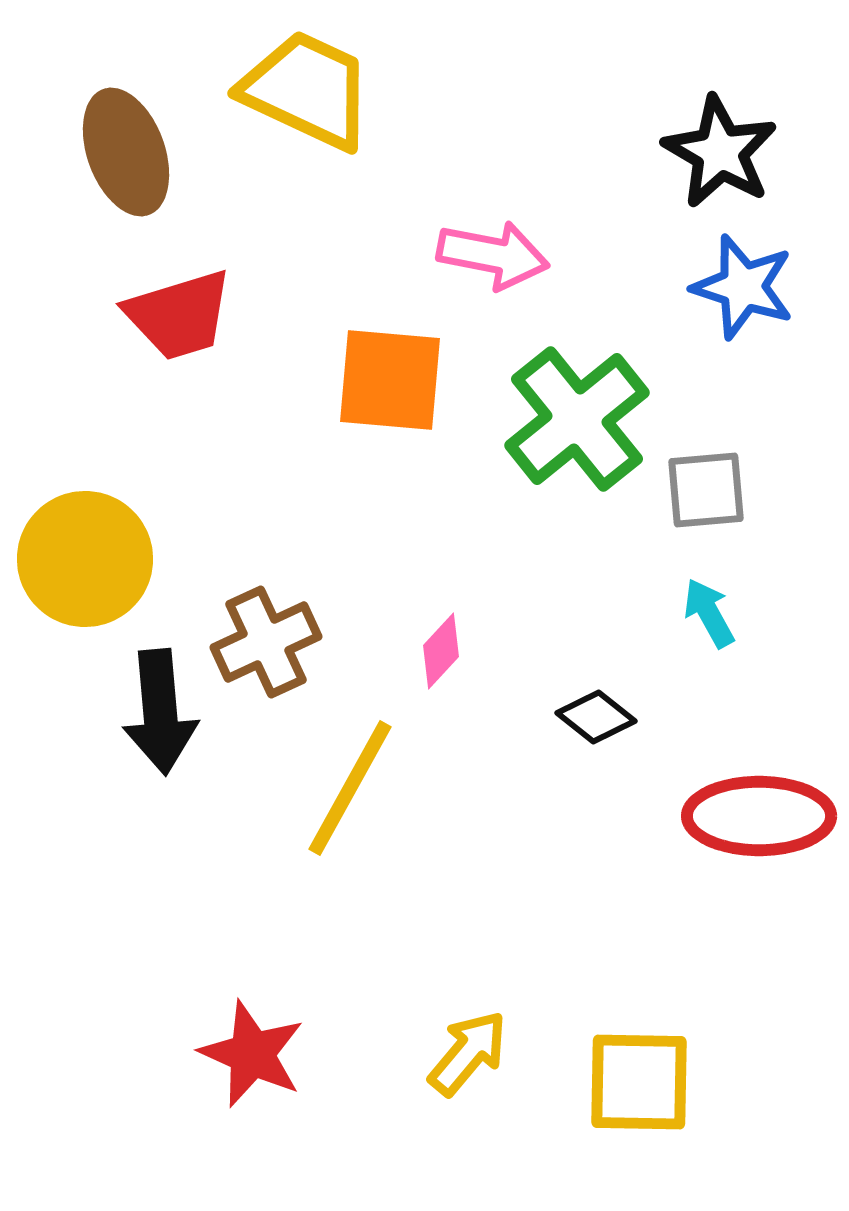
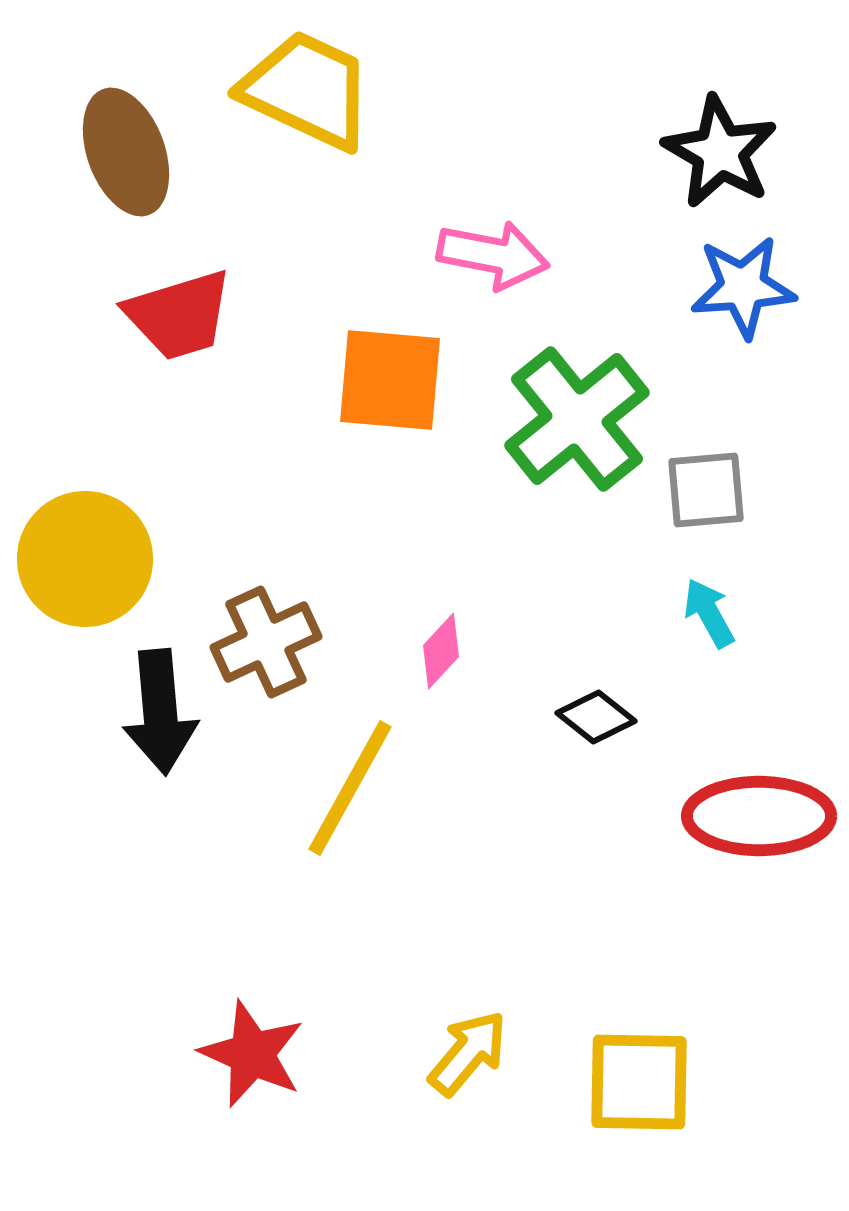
blue star: rotated 22 degrees counterclockwise
